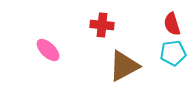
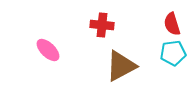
brown triangle: moved 3 px left
